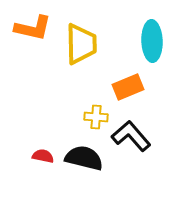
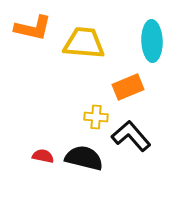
yellow trapezoid: moved 3 px right, 1 px up; rotated 84 degrees counterclockwise
